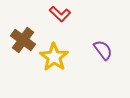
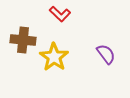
brown cross: rotated 30 degrees counterclockwise
purple semicircle: moved 3 px right, 4 px down
